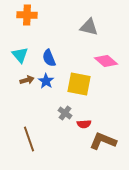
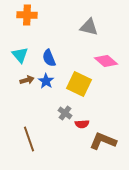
yellow square: rotated 15 degrees clockwise
red semicircle: moved 2 px left
